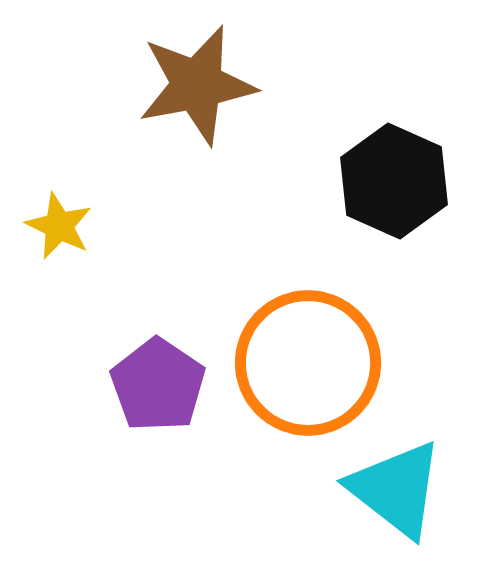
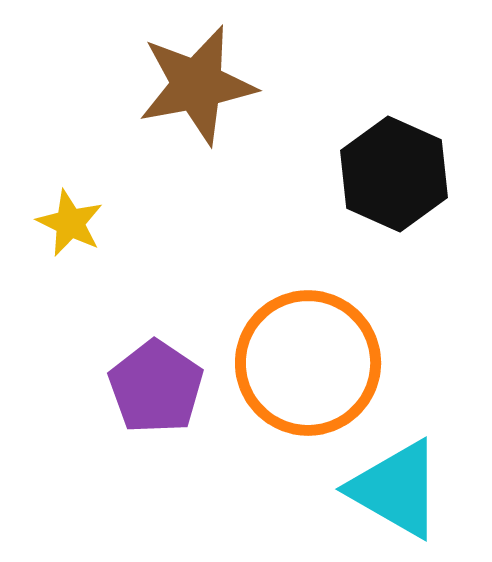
black hexagon: moved 7 px up
yellow star: moved 11 px right, 3 px up
purple pentagon: moved 2 px left, 2 px down
cyan triangle: rotated 8 degrees counterclockwise
